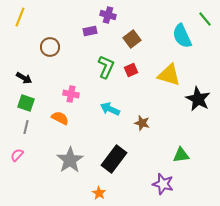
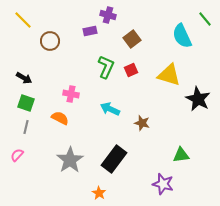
yellow line: moved 3 px right, 3 px down; rotated 66 degrees counterclockwise
brown circle: moved 6 px up
